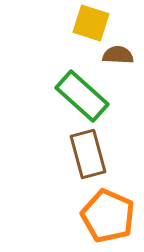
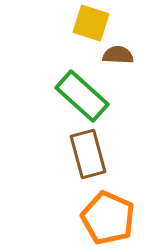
orange pentagon: moved 2 px down
